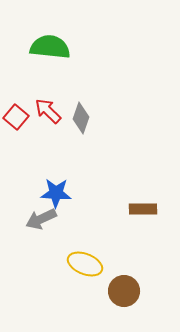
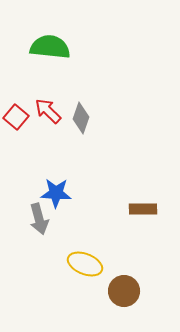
gray arrow: moved 2 px left; rotated 80 degrees counterclockwise
